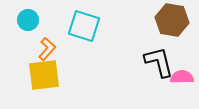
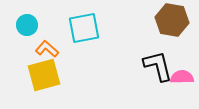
cyan circle: moved 1 px left, 5 px down
cyan square: moved 2 px down; rotated 28 degrees counterclockwise
orange L-shape: rotated 90 degrees counterclockwise
black L-shape: moved 1 px left, 4 px down
yellow square: rotated 8 degrees counterclockwise
